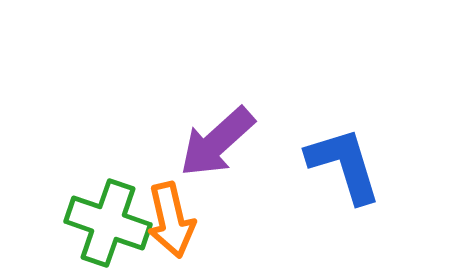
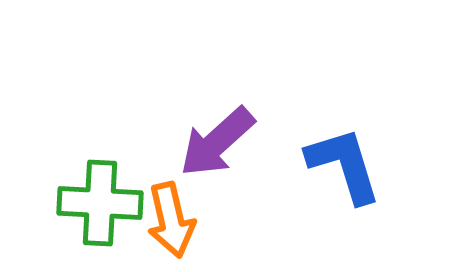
green cross: moved 8 px left, 20 px up; rotated 16 degrees counterclockwise
